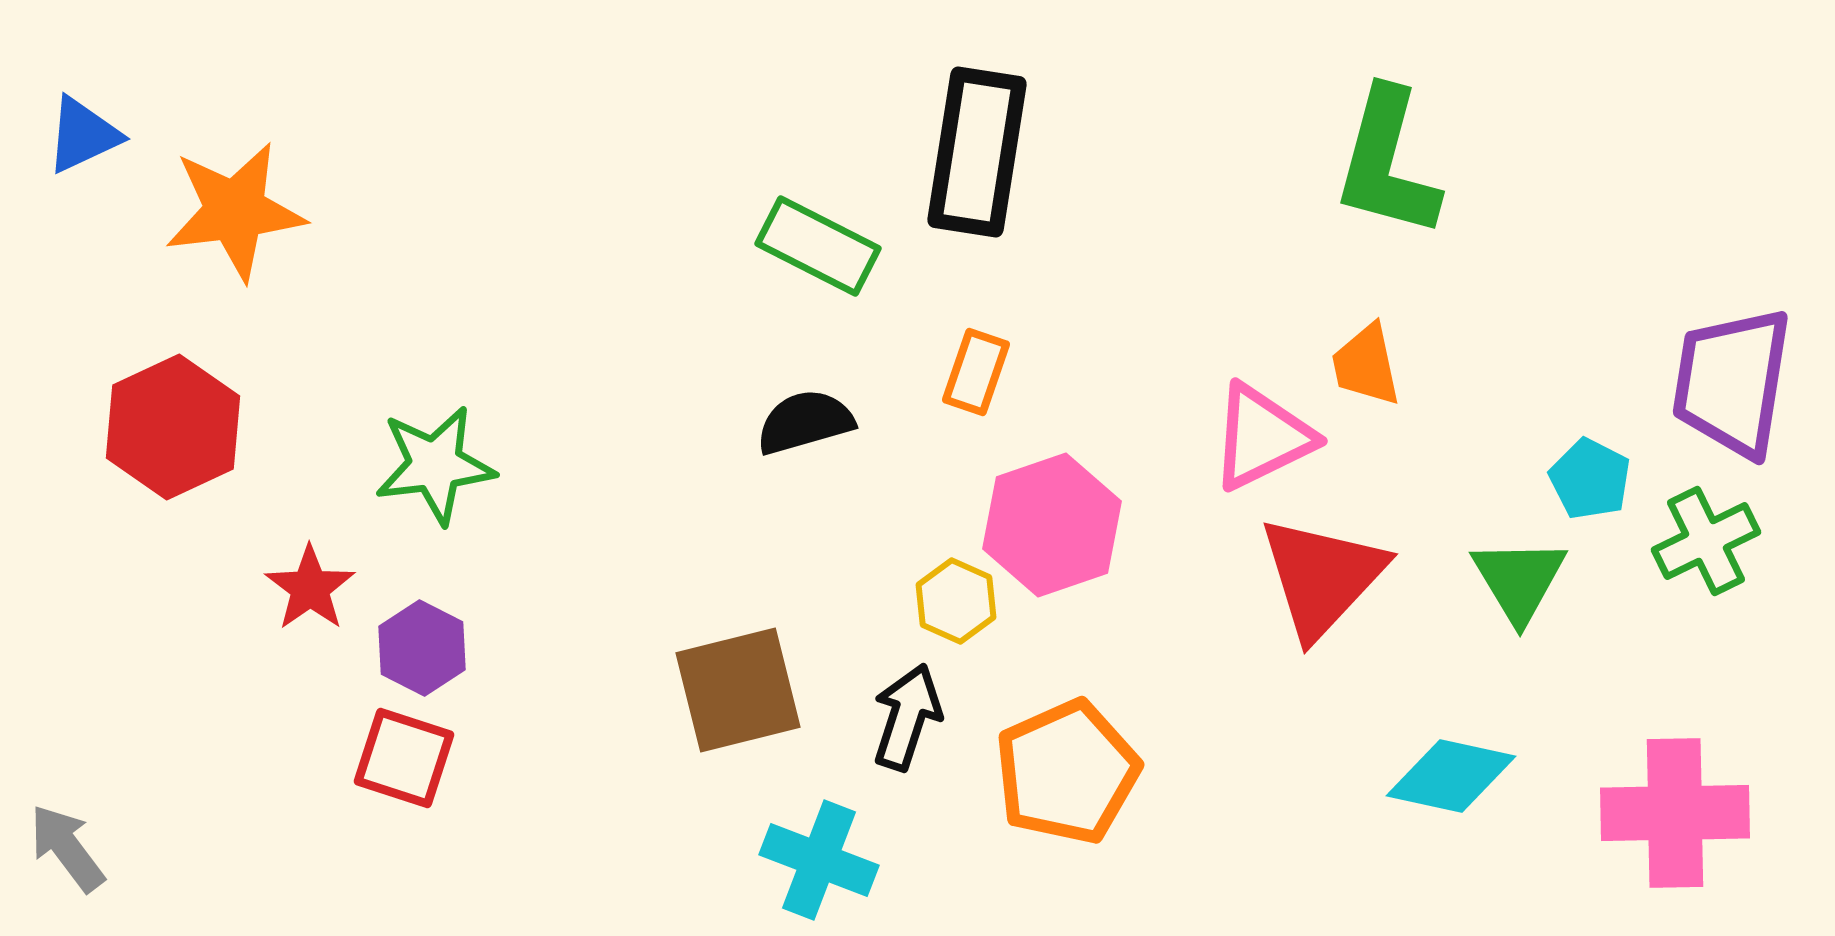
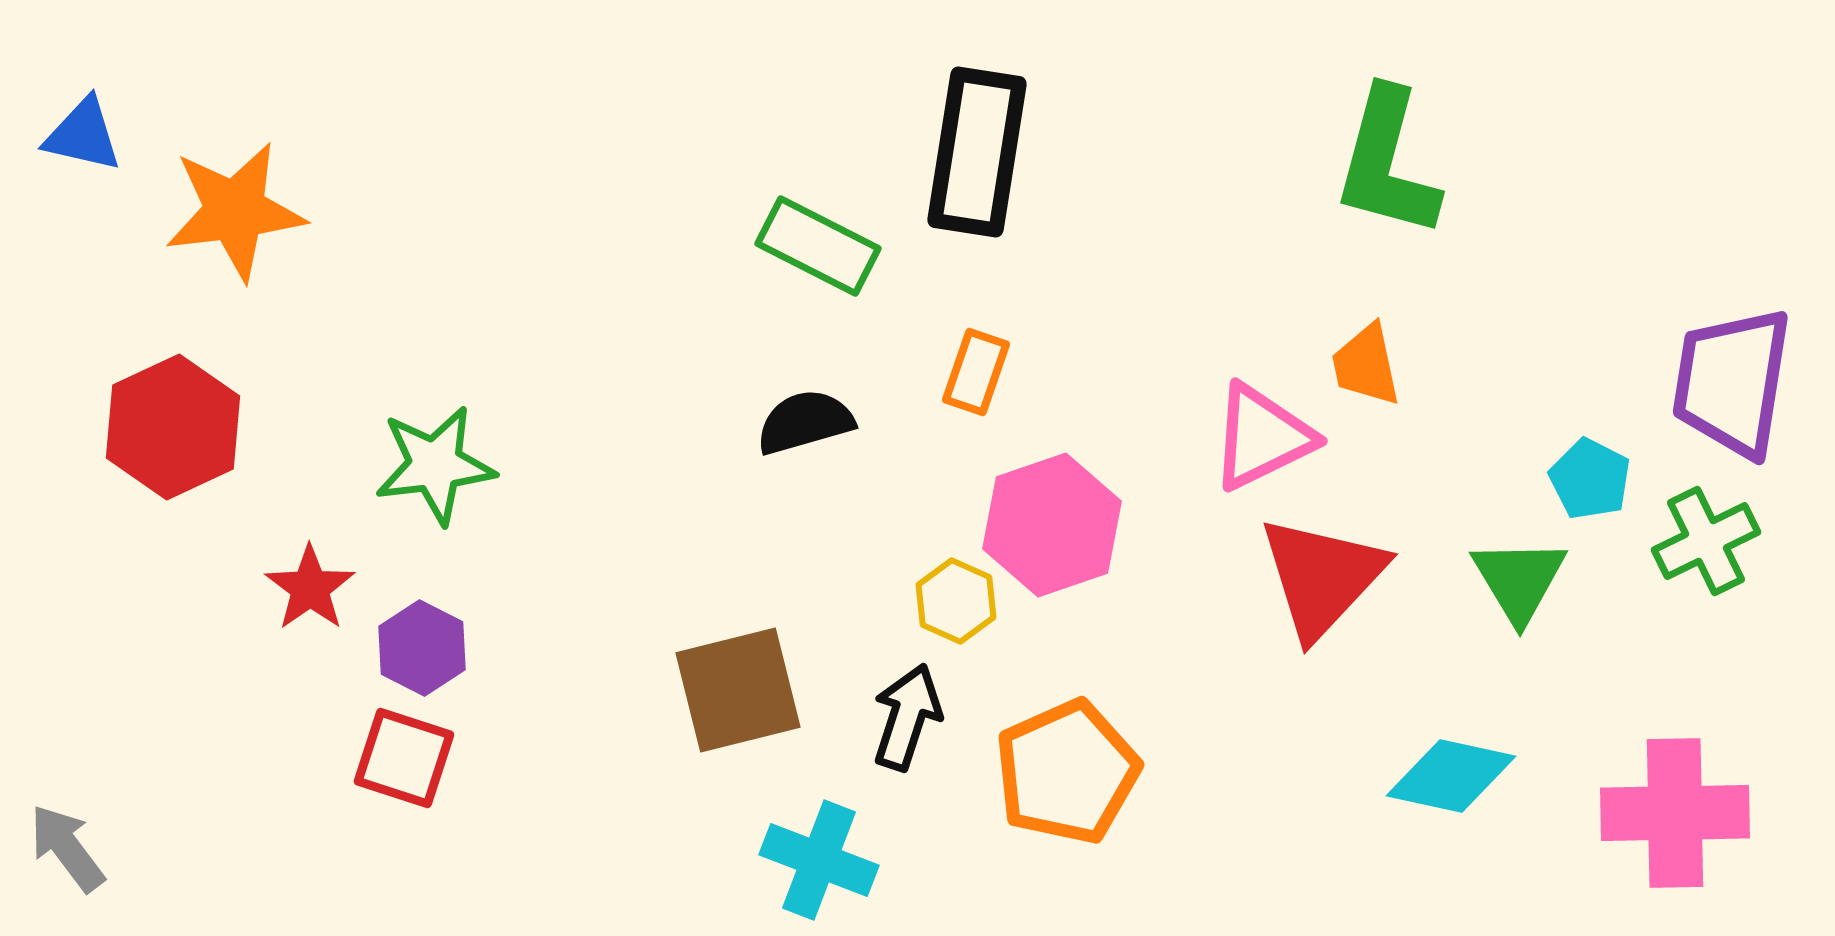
blue triangle: rotated 38 degrees clockwise
